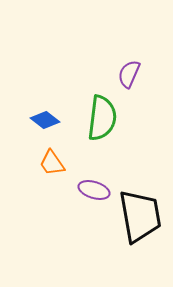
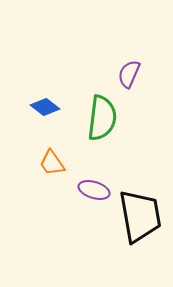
blue diamond: moved 13 px up
